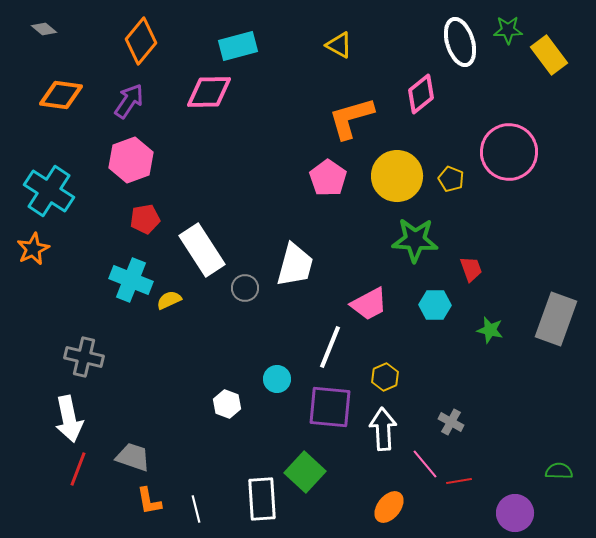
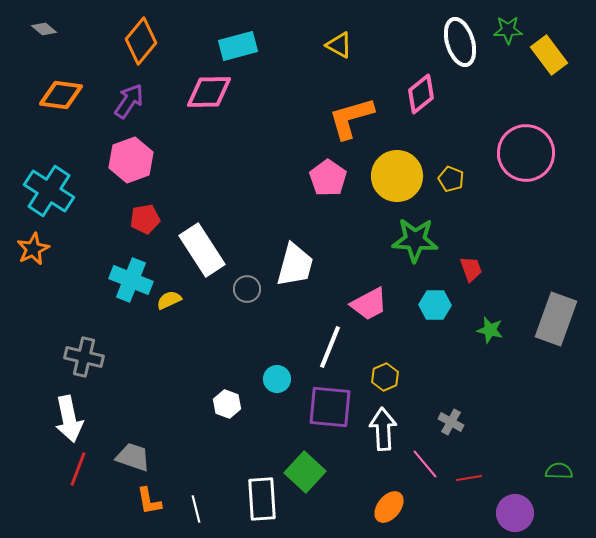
pink circle at (509, 152): moved 17 px right, 1 px down
gray circle at (245, 288): moved 2 px right, 1 px down
red line at (459, 481): moved 10 px right, 3 px up
